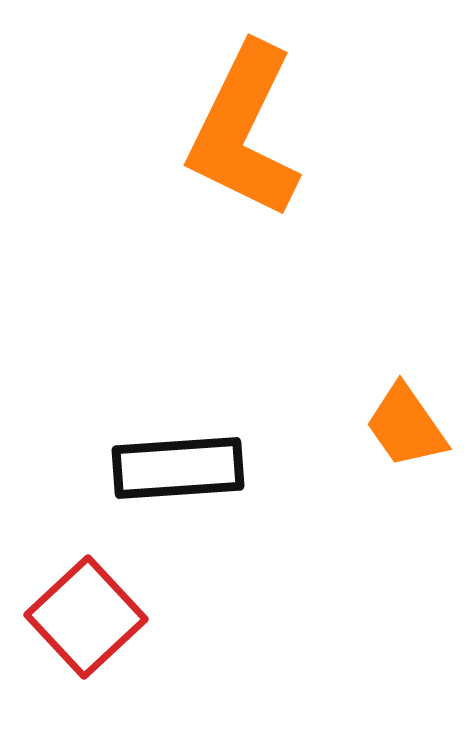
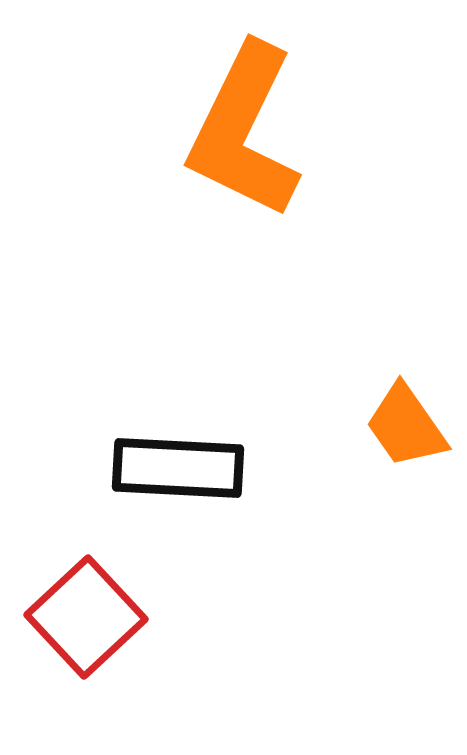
black rectangle: rotated 7 degrees clockwise
